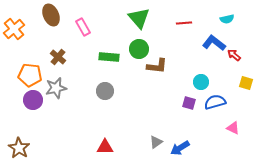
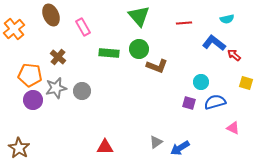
green triangle: moved 2 px up
green rectangle: moved 4 px up
brown L-shape: rotated 15 degrees clockwise
gray circle: moved 23 px left
